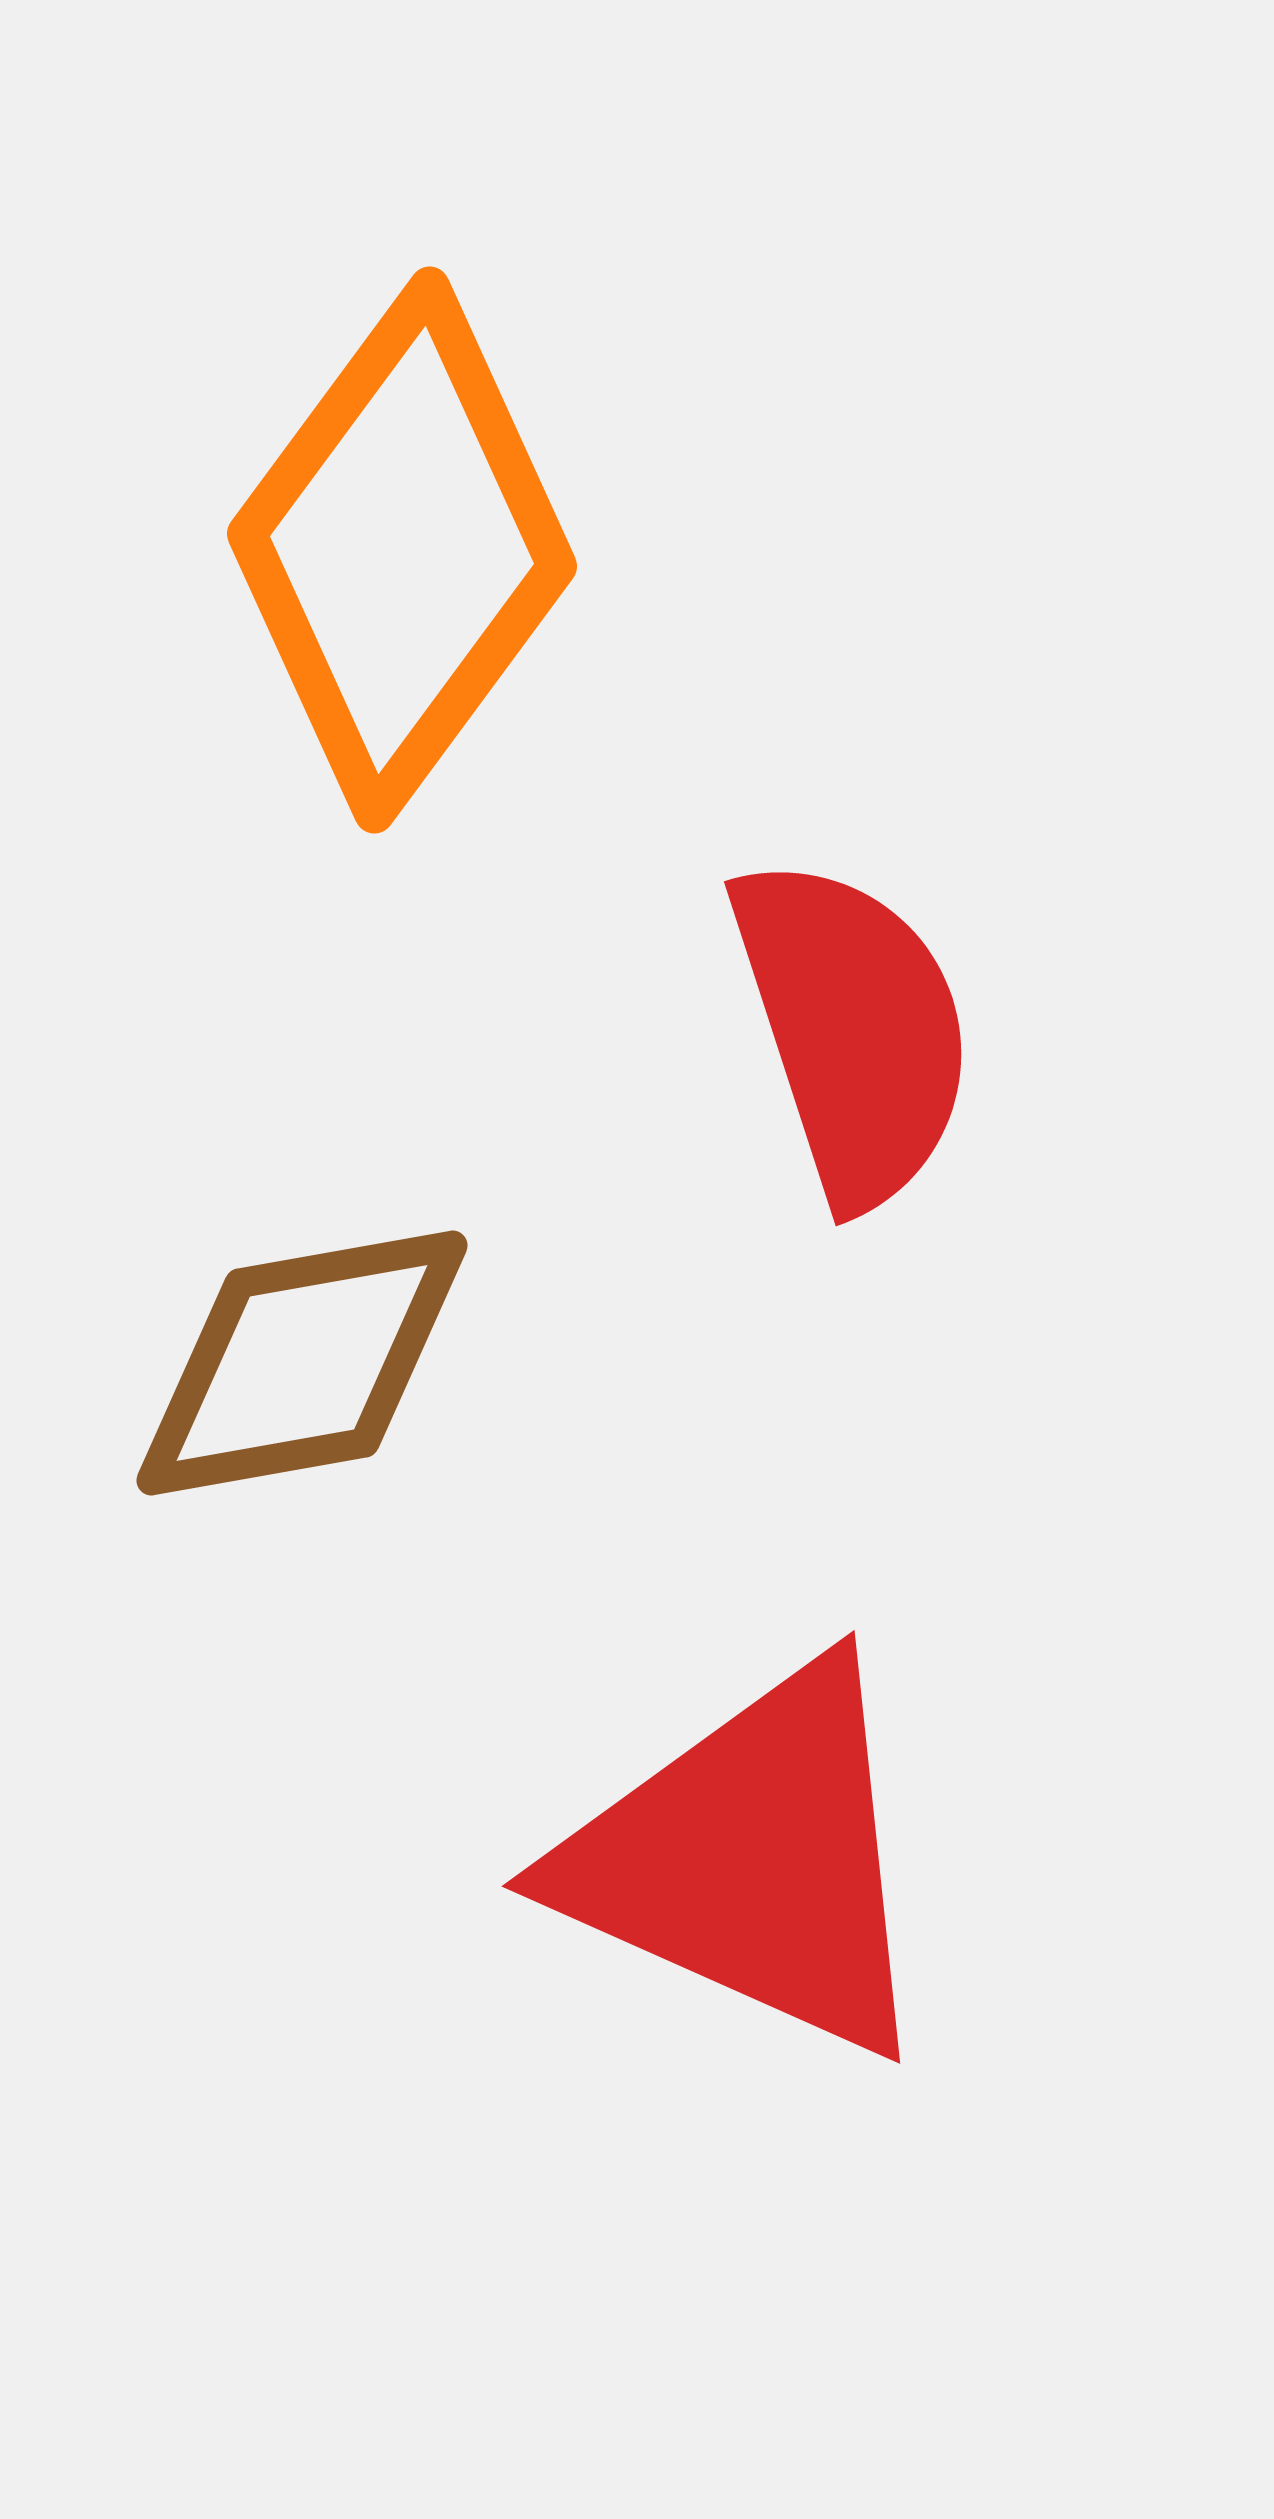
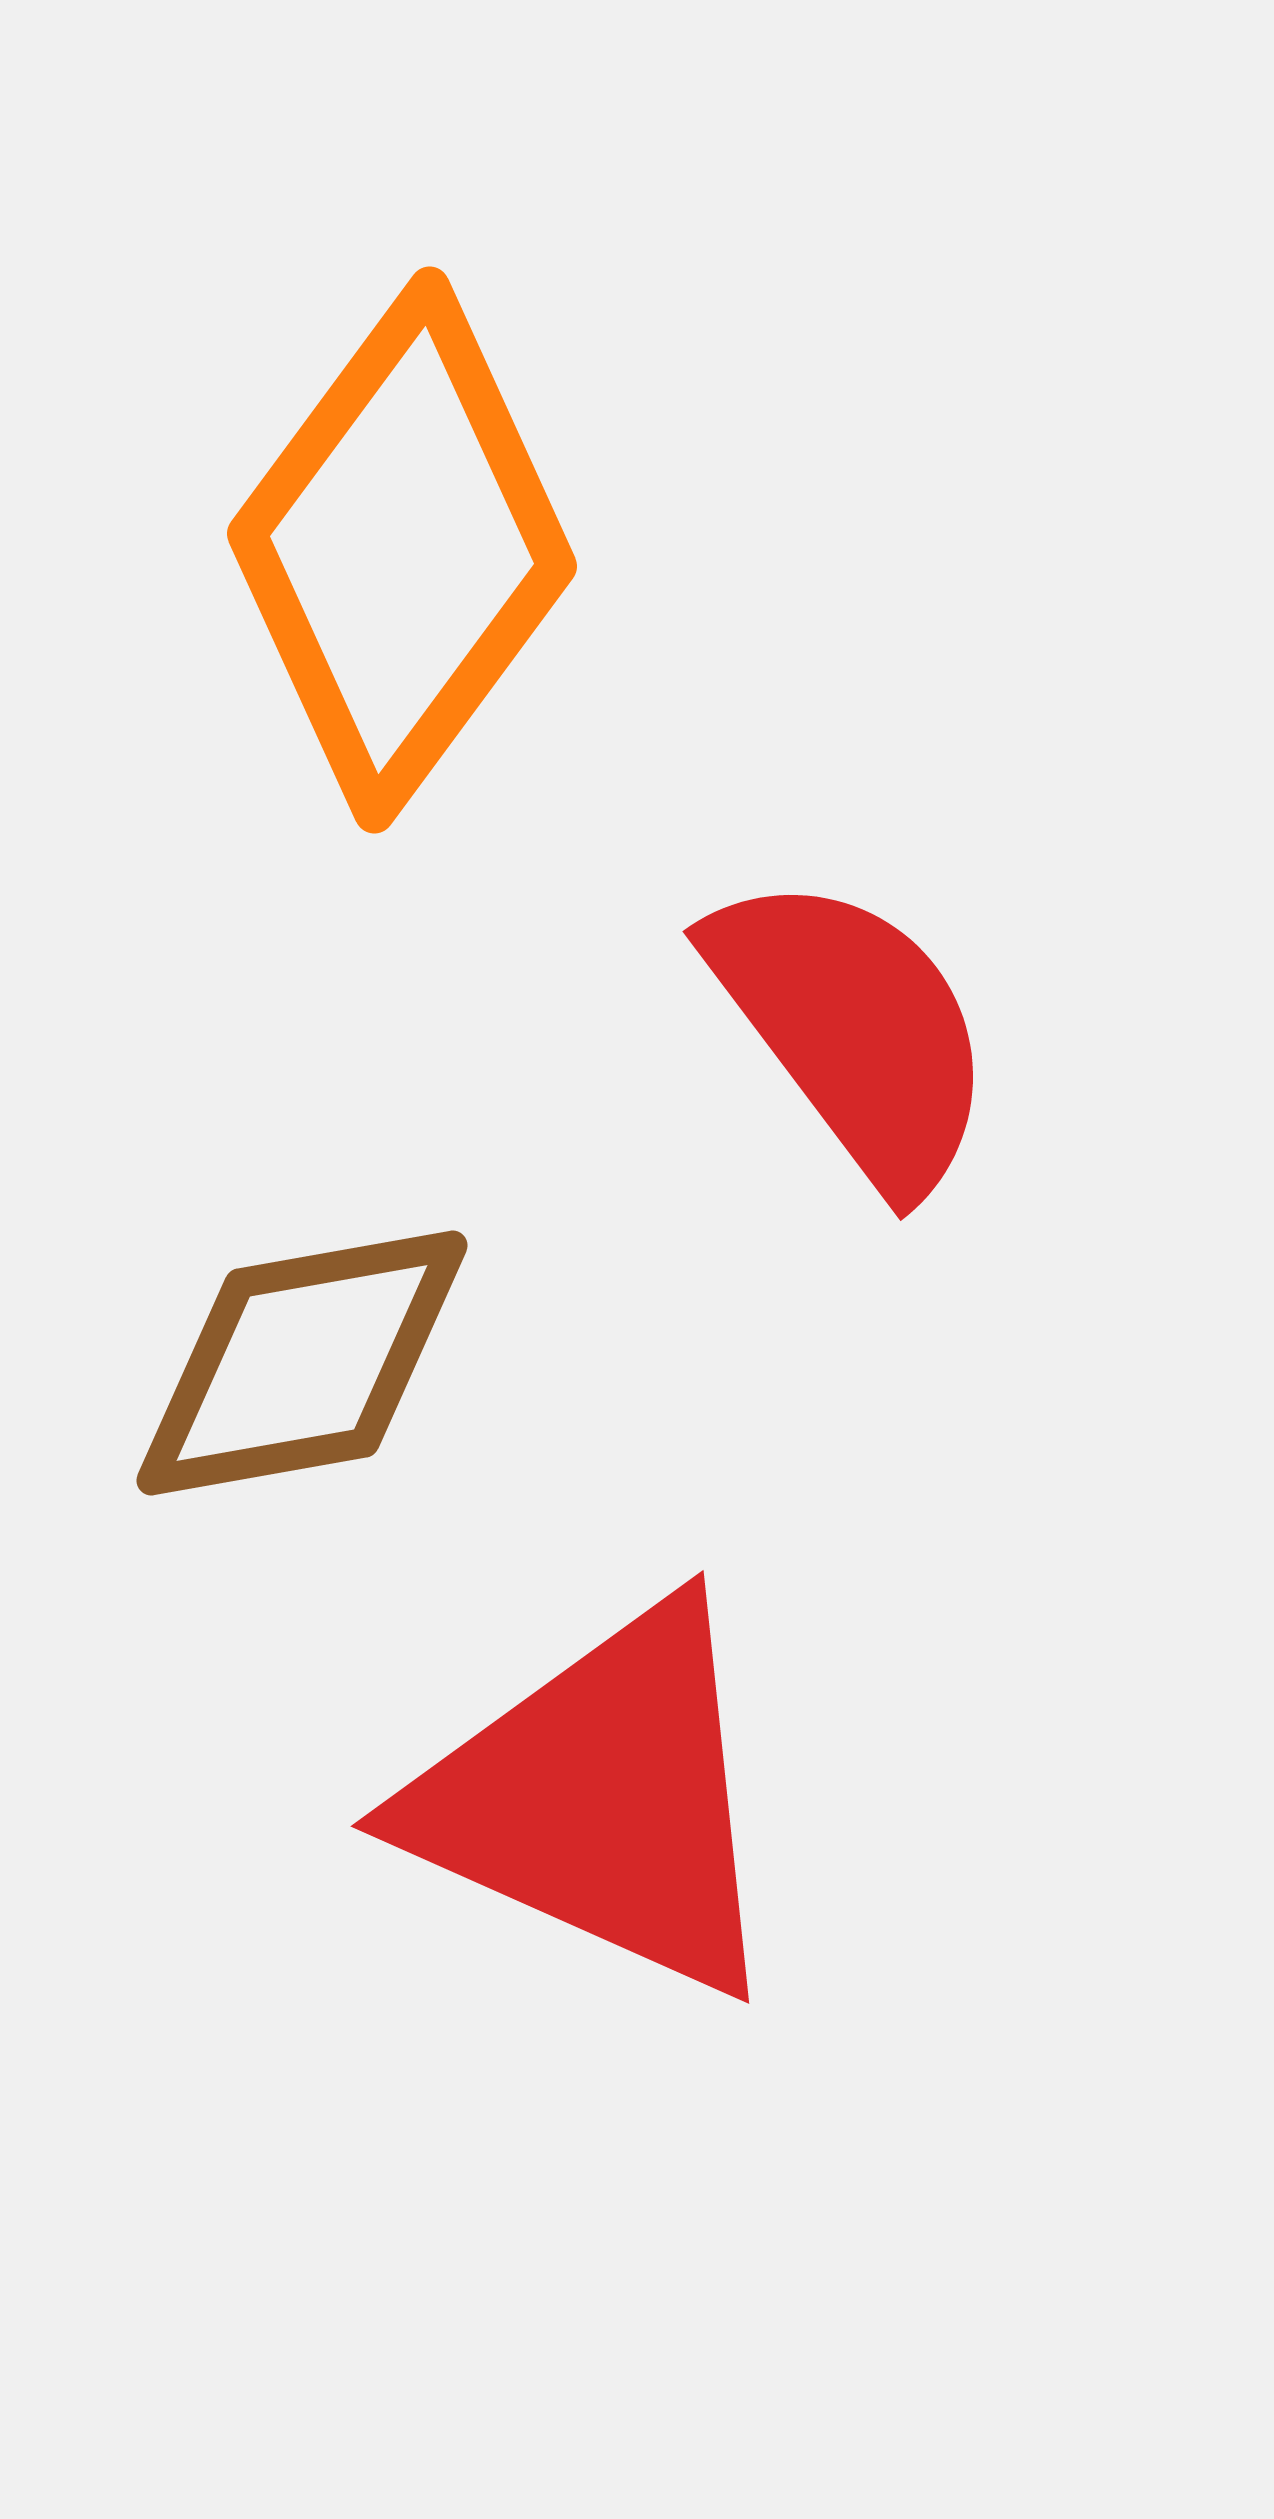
red semicircle: rotated 19 degrees counterclockwise
red triangle: moved 151 px left, 60 px up
